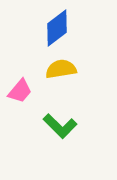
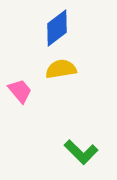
pink trapezoid: rotated 80 degrees counterclockwise
green L-shape: moved 21 px right, 26 px down
